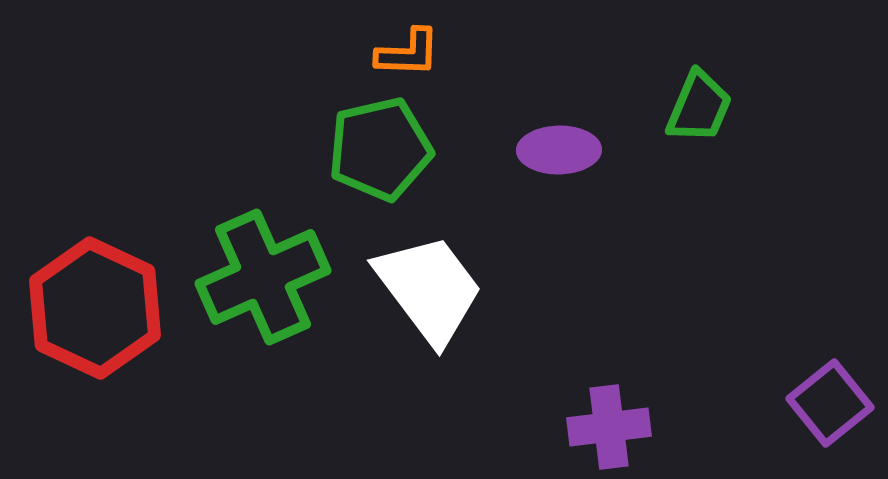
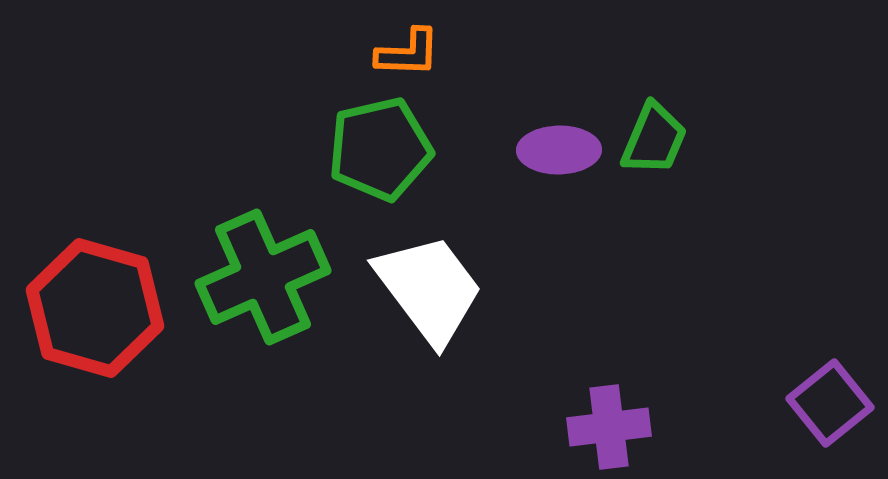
green trapezoid: moved 45 px left, 32 px down
red hexagon: rotated 9 degrees counterclockwise
